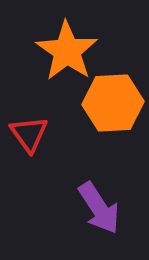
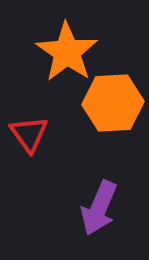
orange star: moved 1 px down
purple arrow: rotated 56 degrees clockwise
